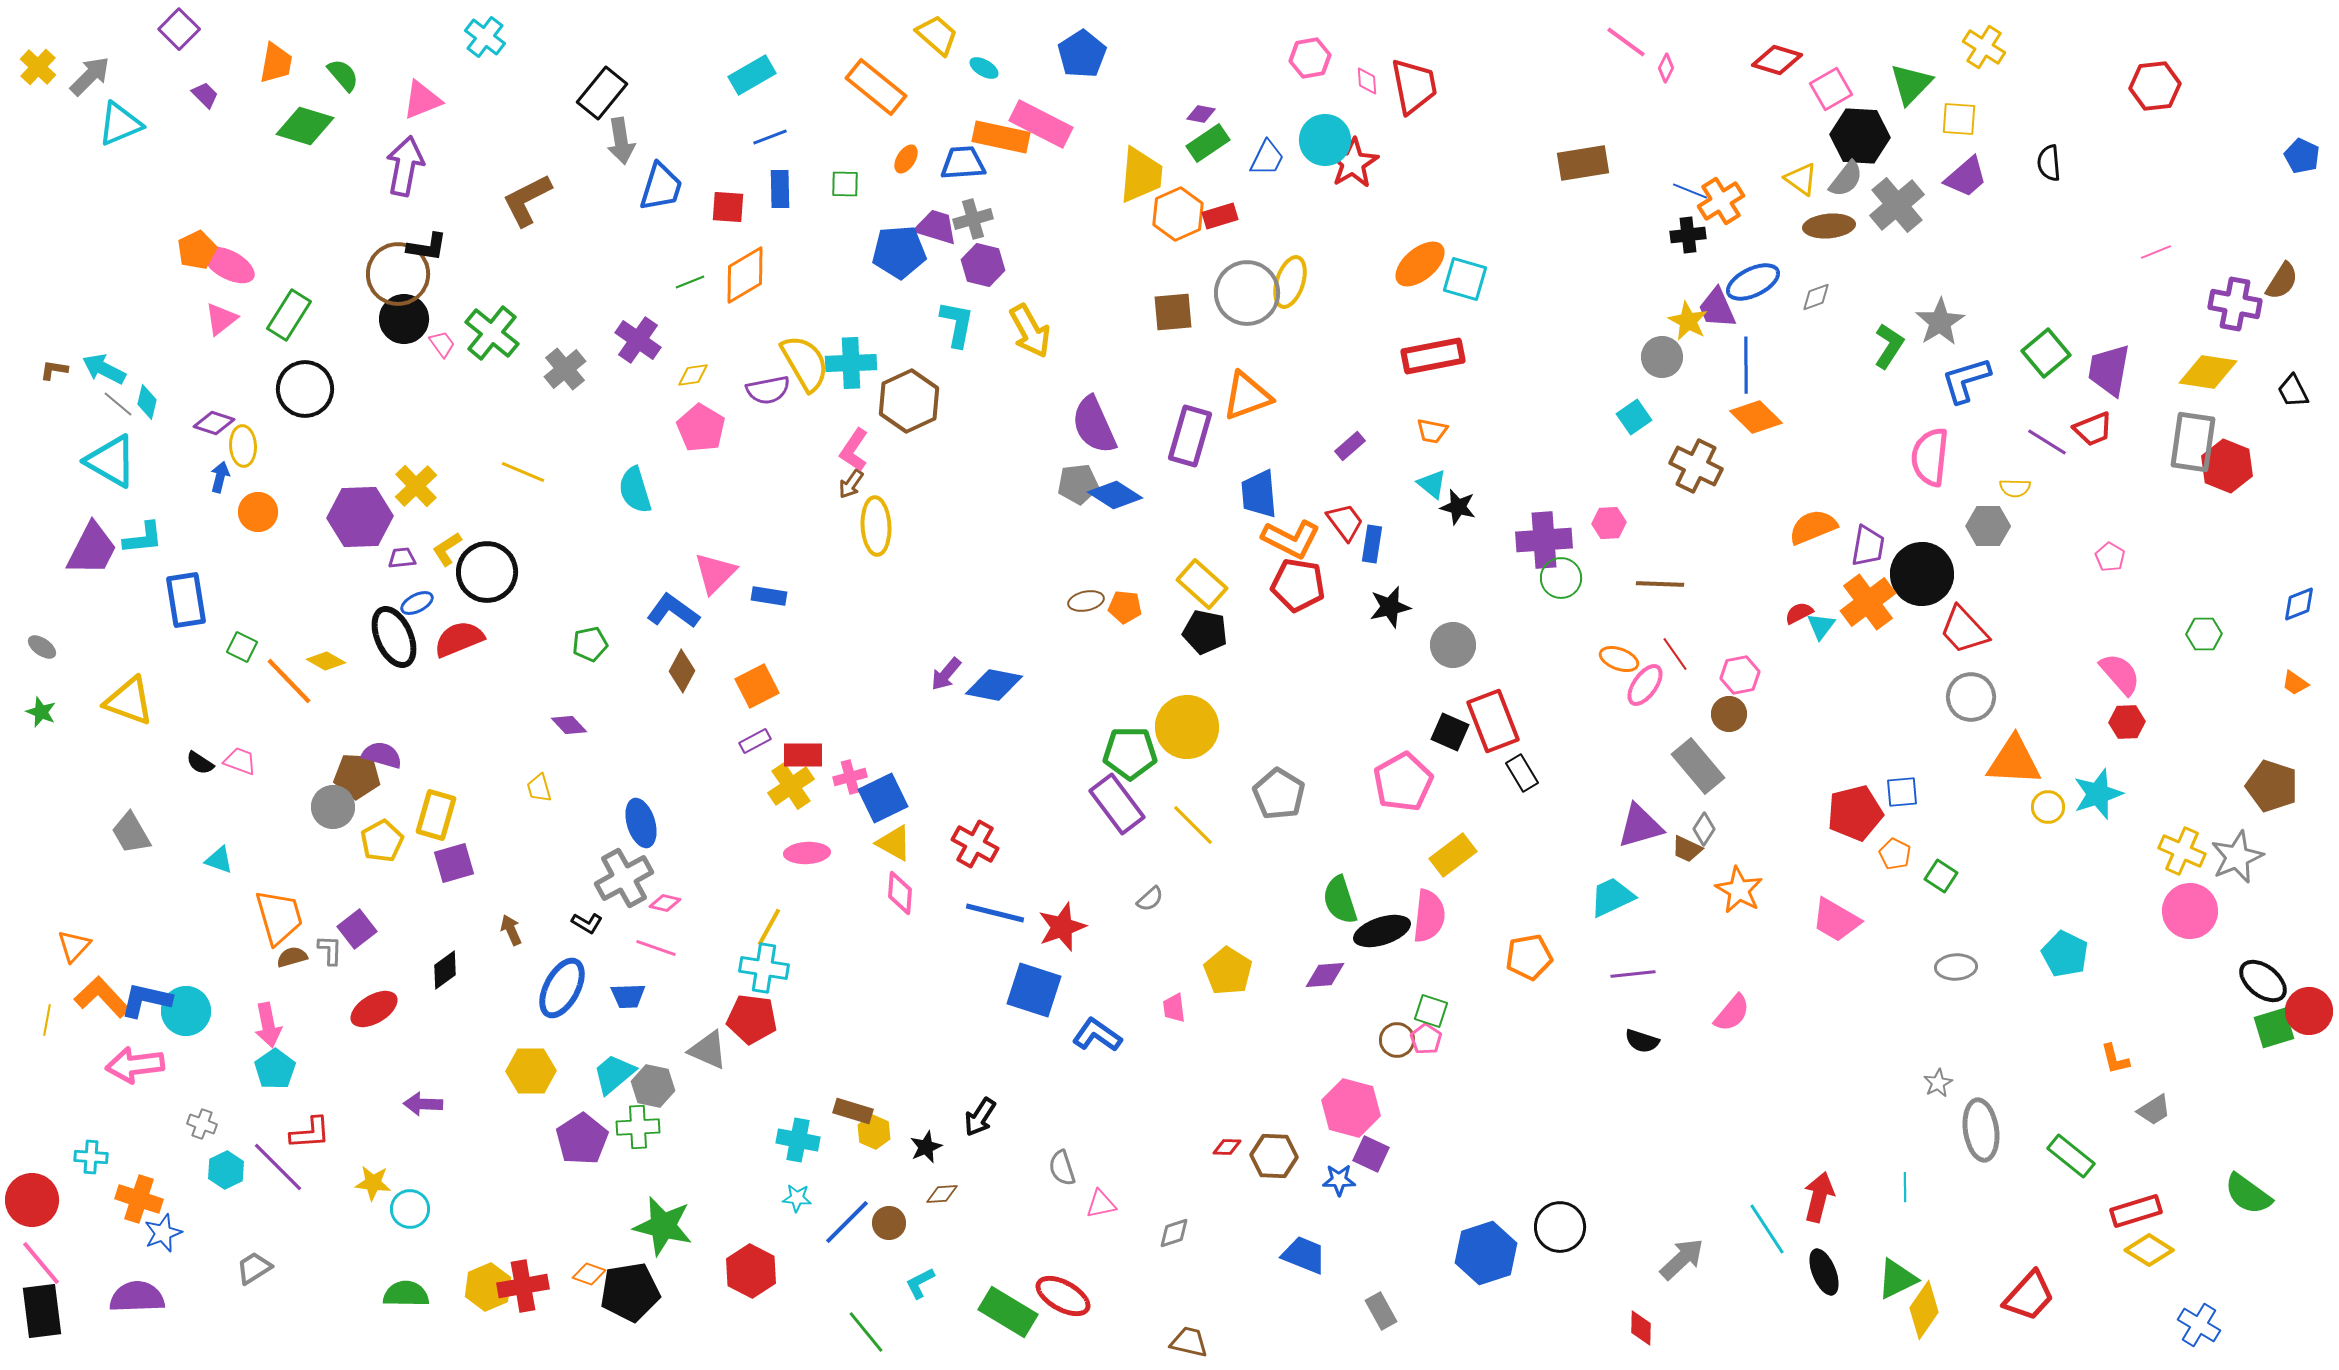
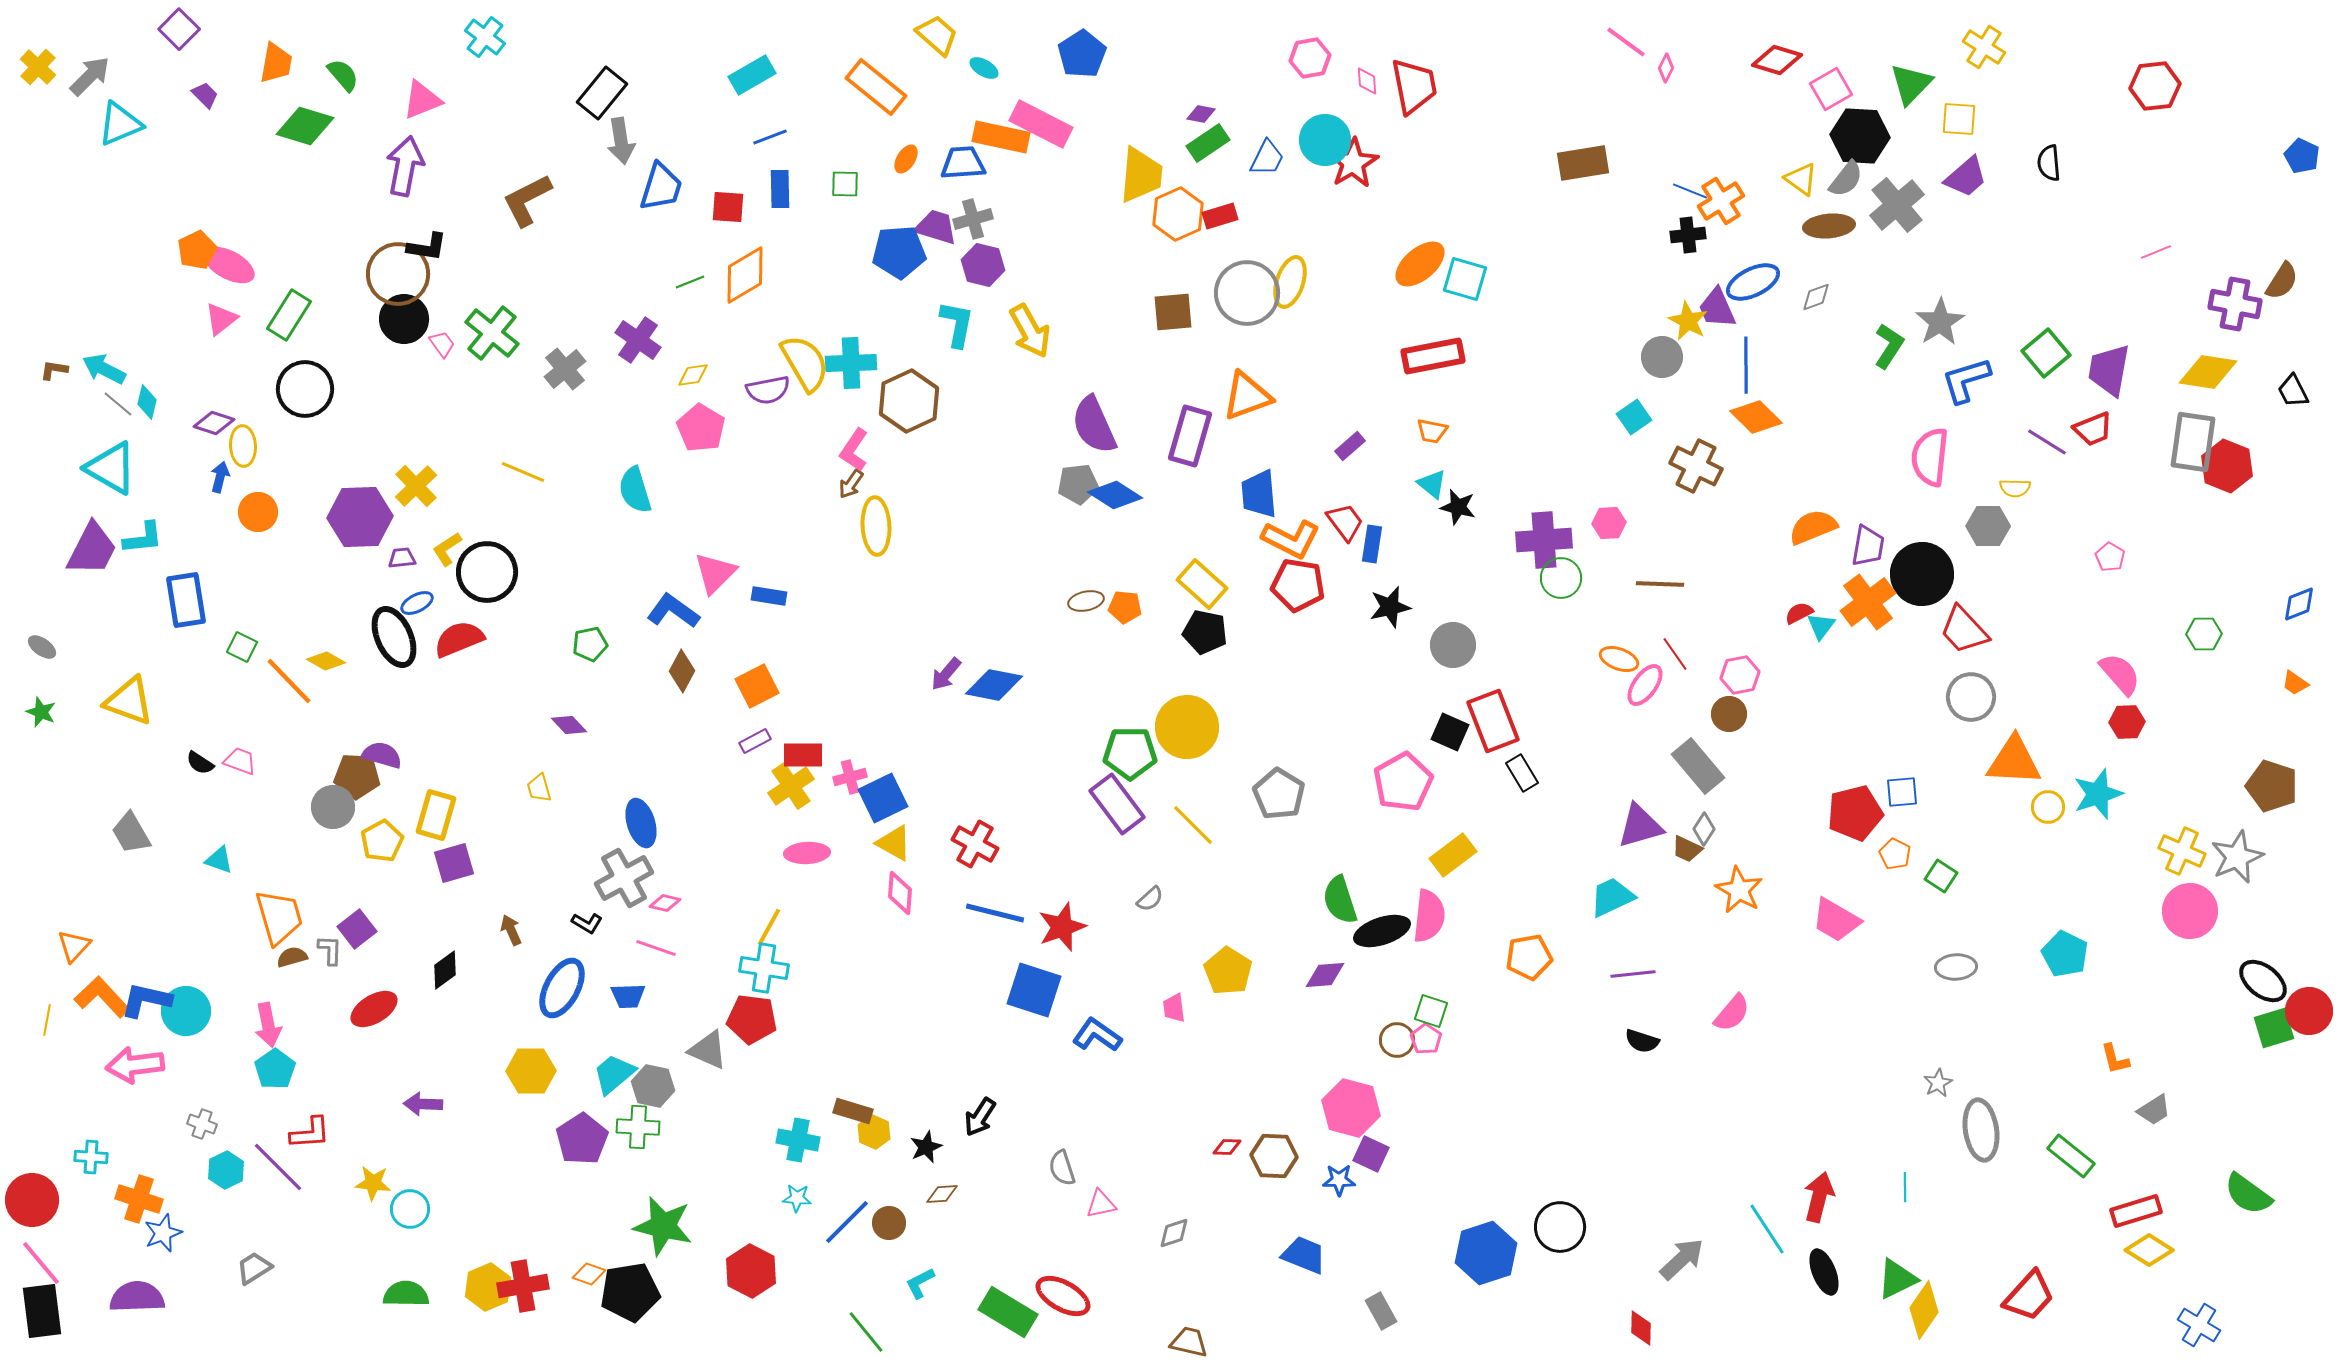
cyan triangle at (111, 461): moved 7 px down
green cross at (638, 1127): rotated 6 degrees clockwise
